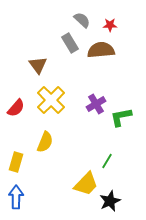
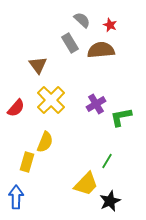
red star: rotated 24 degrees clockwise
yellow rectangle: moved 11 px right
